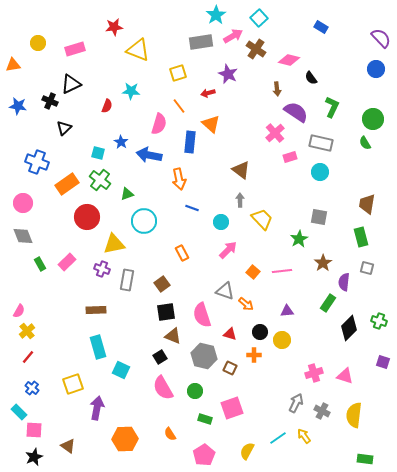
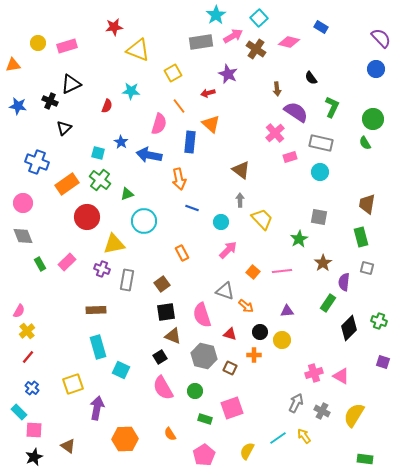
pink rectangle at (75, 49): moved 8 px left, 3 px up
pink diamond at (289, 60): moved 18 px up
yellow square at (178, 73): moved 5 px left; rotated 12 degrees counterclockwise
orange arrow at (246, 304): moved 2 px down
pink triangle at (345, 376): moved 4 px left; rotated 12 degrees clockwise
yellow semicircle at (354, 415): rotated 25 degrees clockwise
